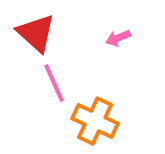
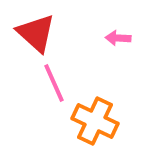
pink arrow: rotated 25 degrees clockwise
